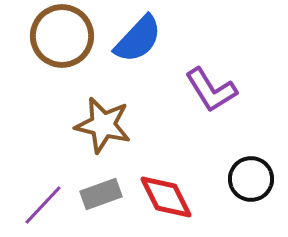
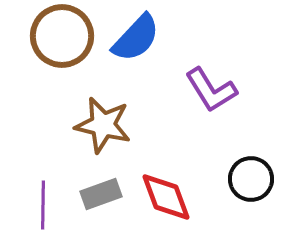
blue semicircle: moved 2 px left, 1 px up
red diamond: rotated 6 degrees clockwise
purple line: rotated 42 degrees counterclockwise
